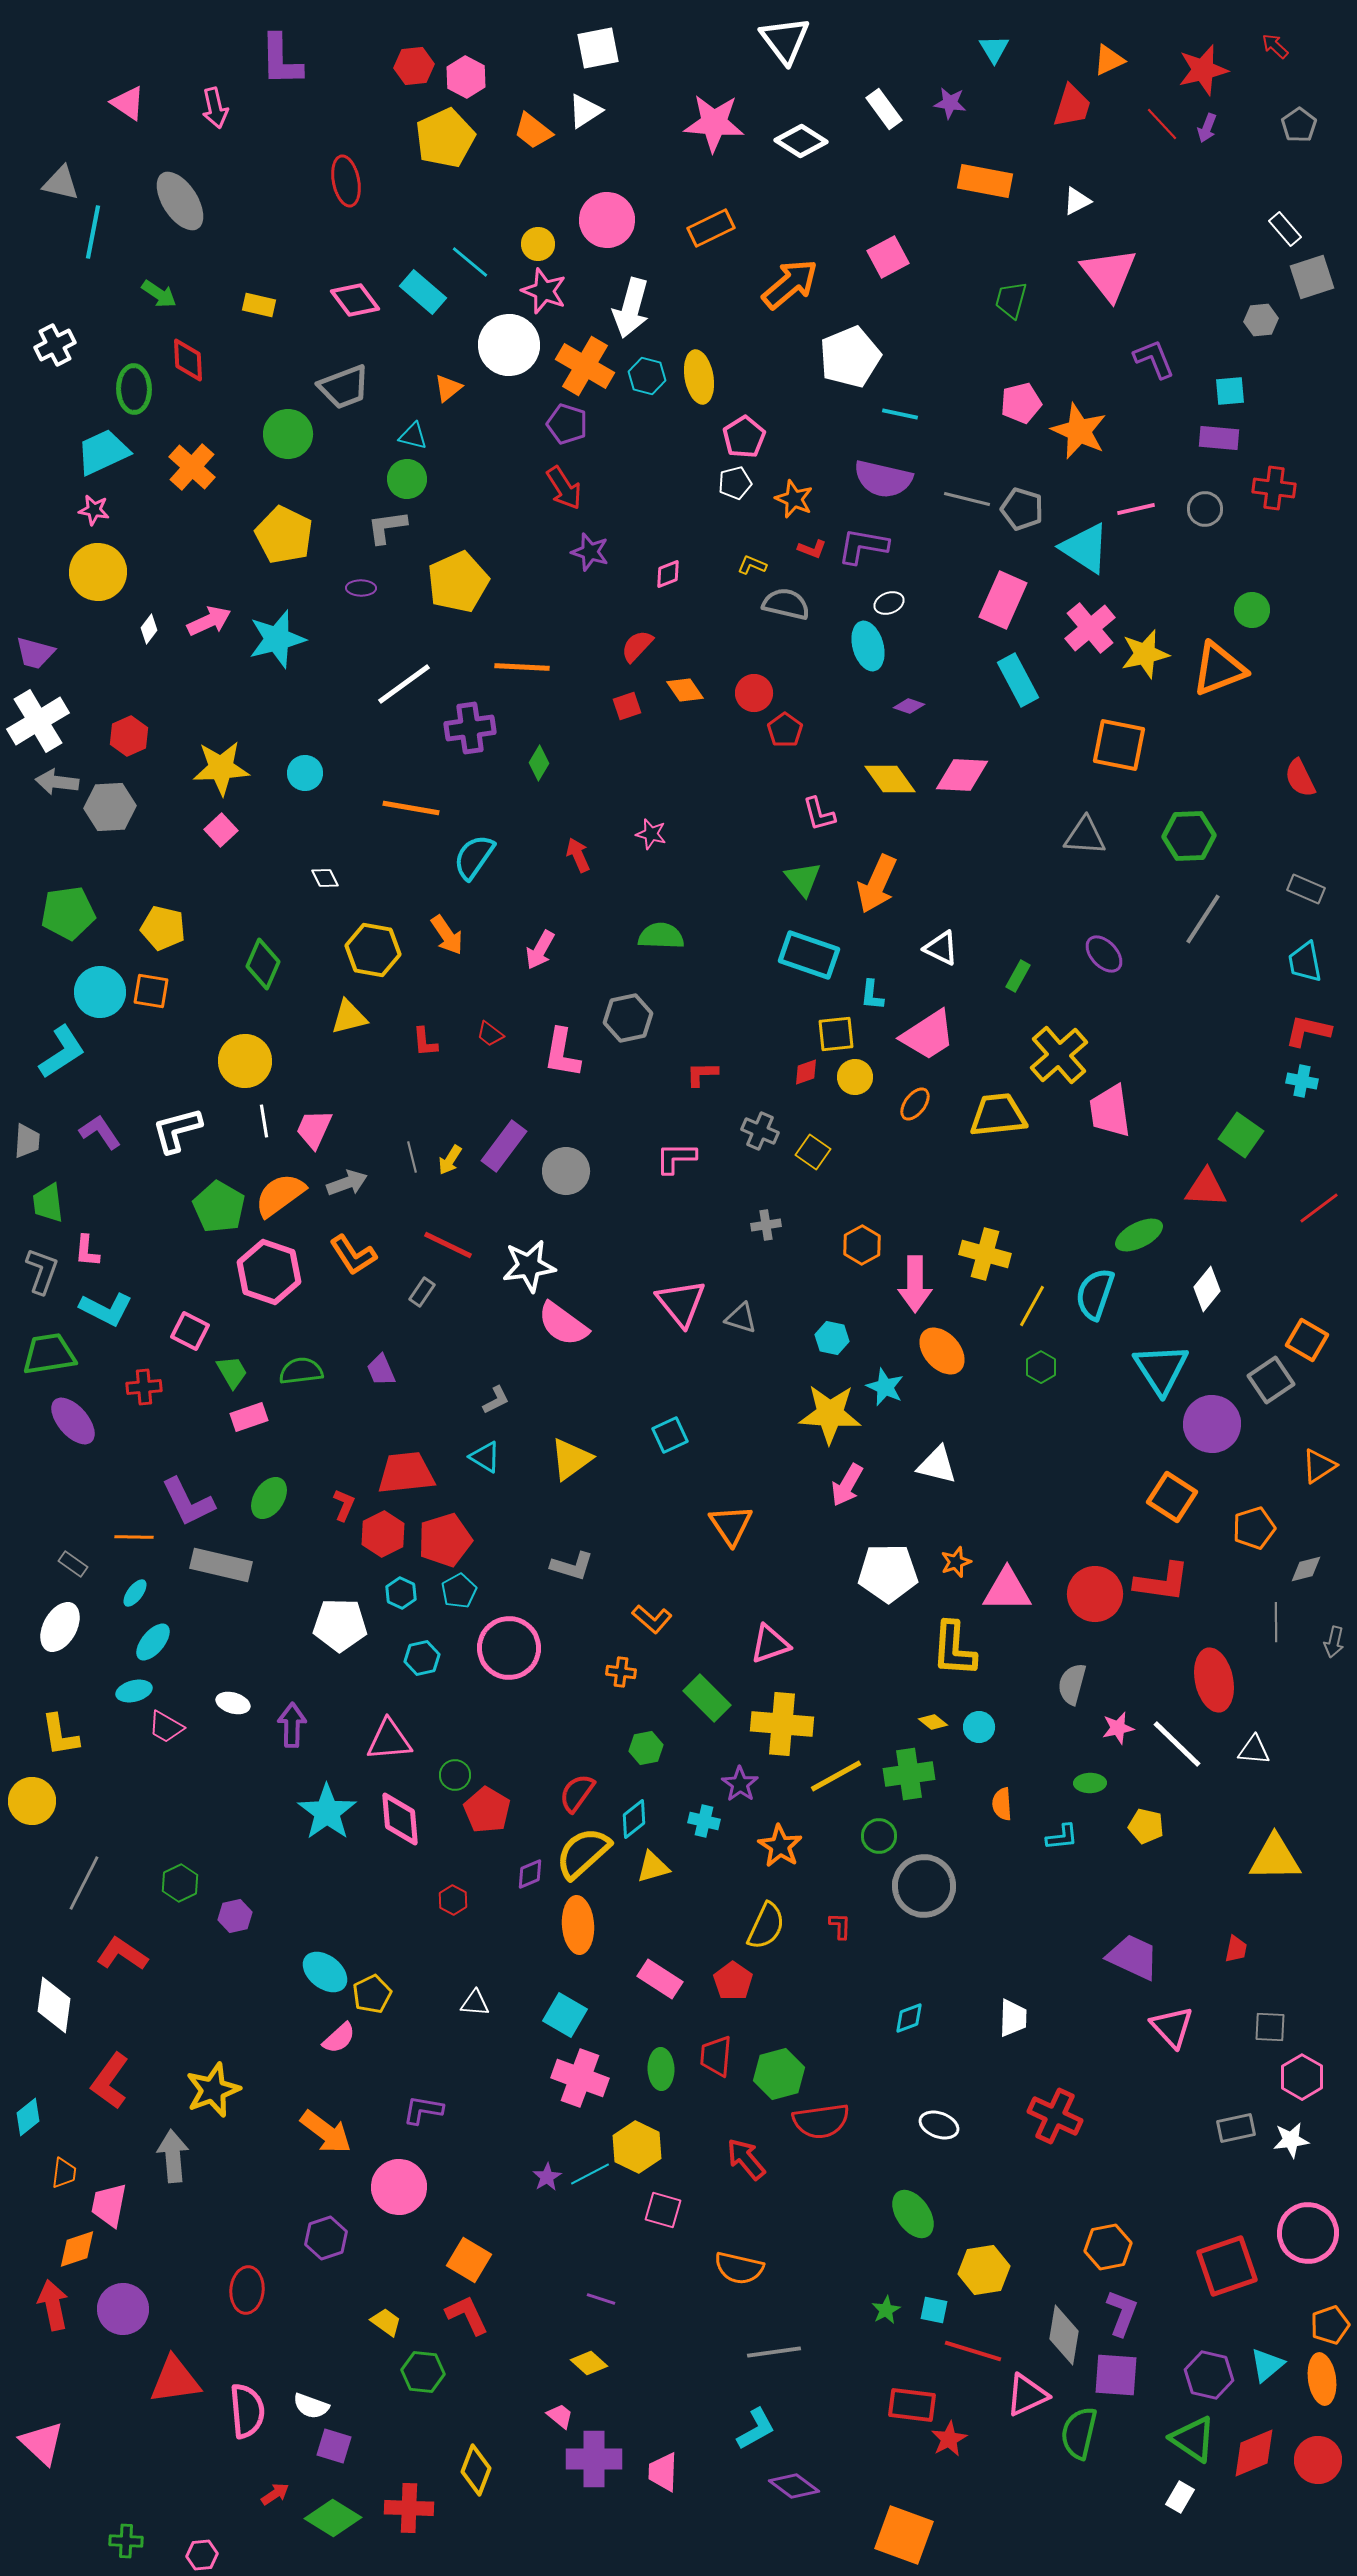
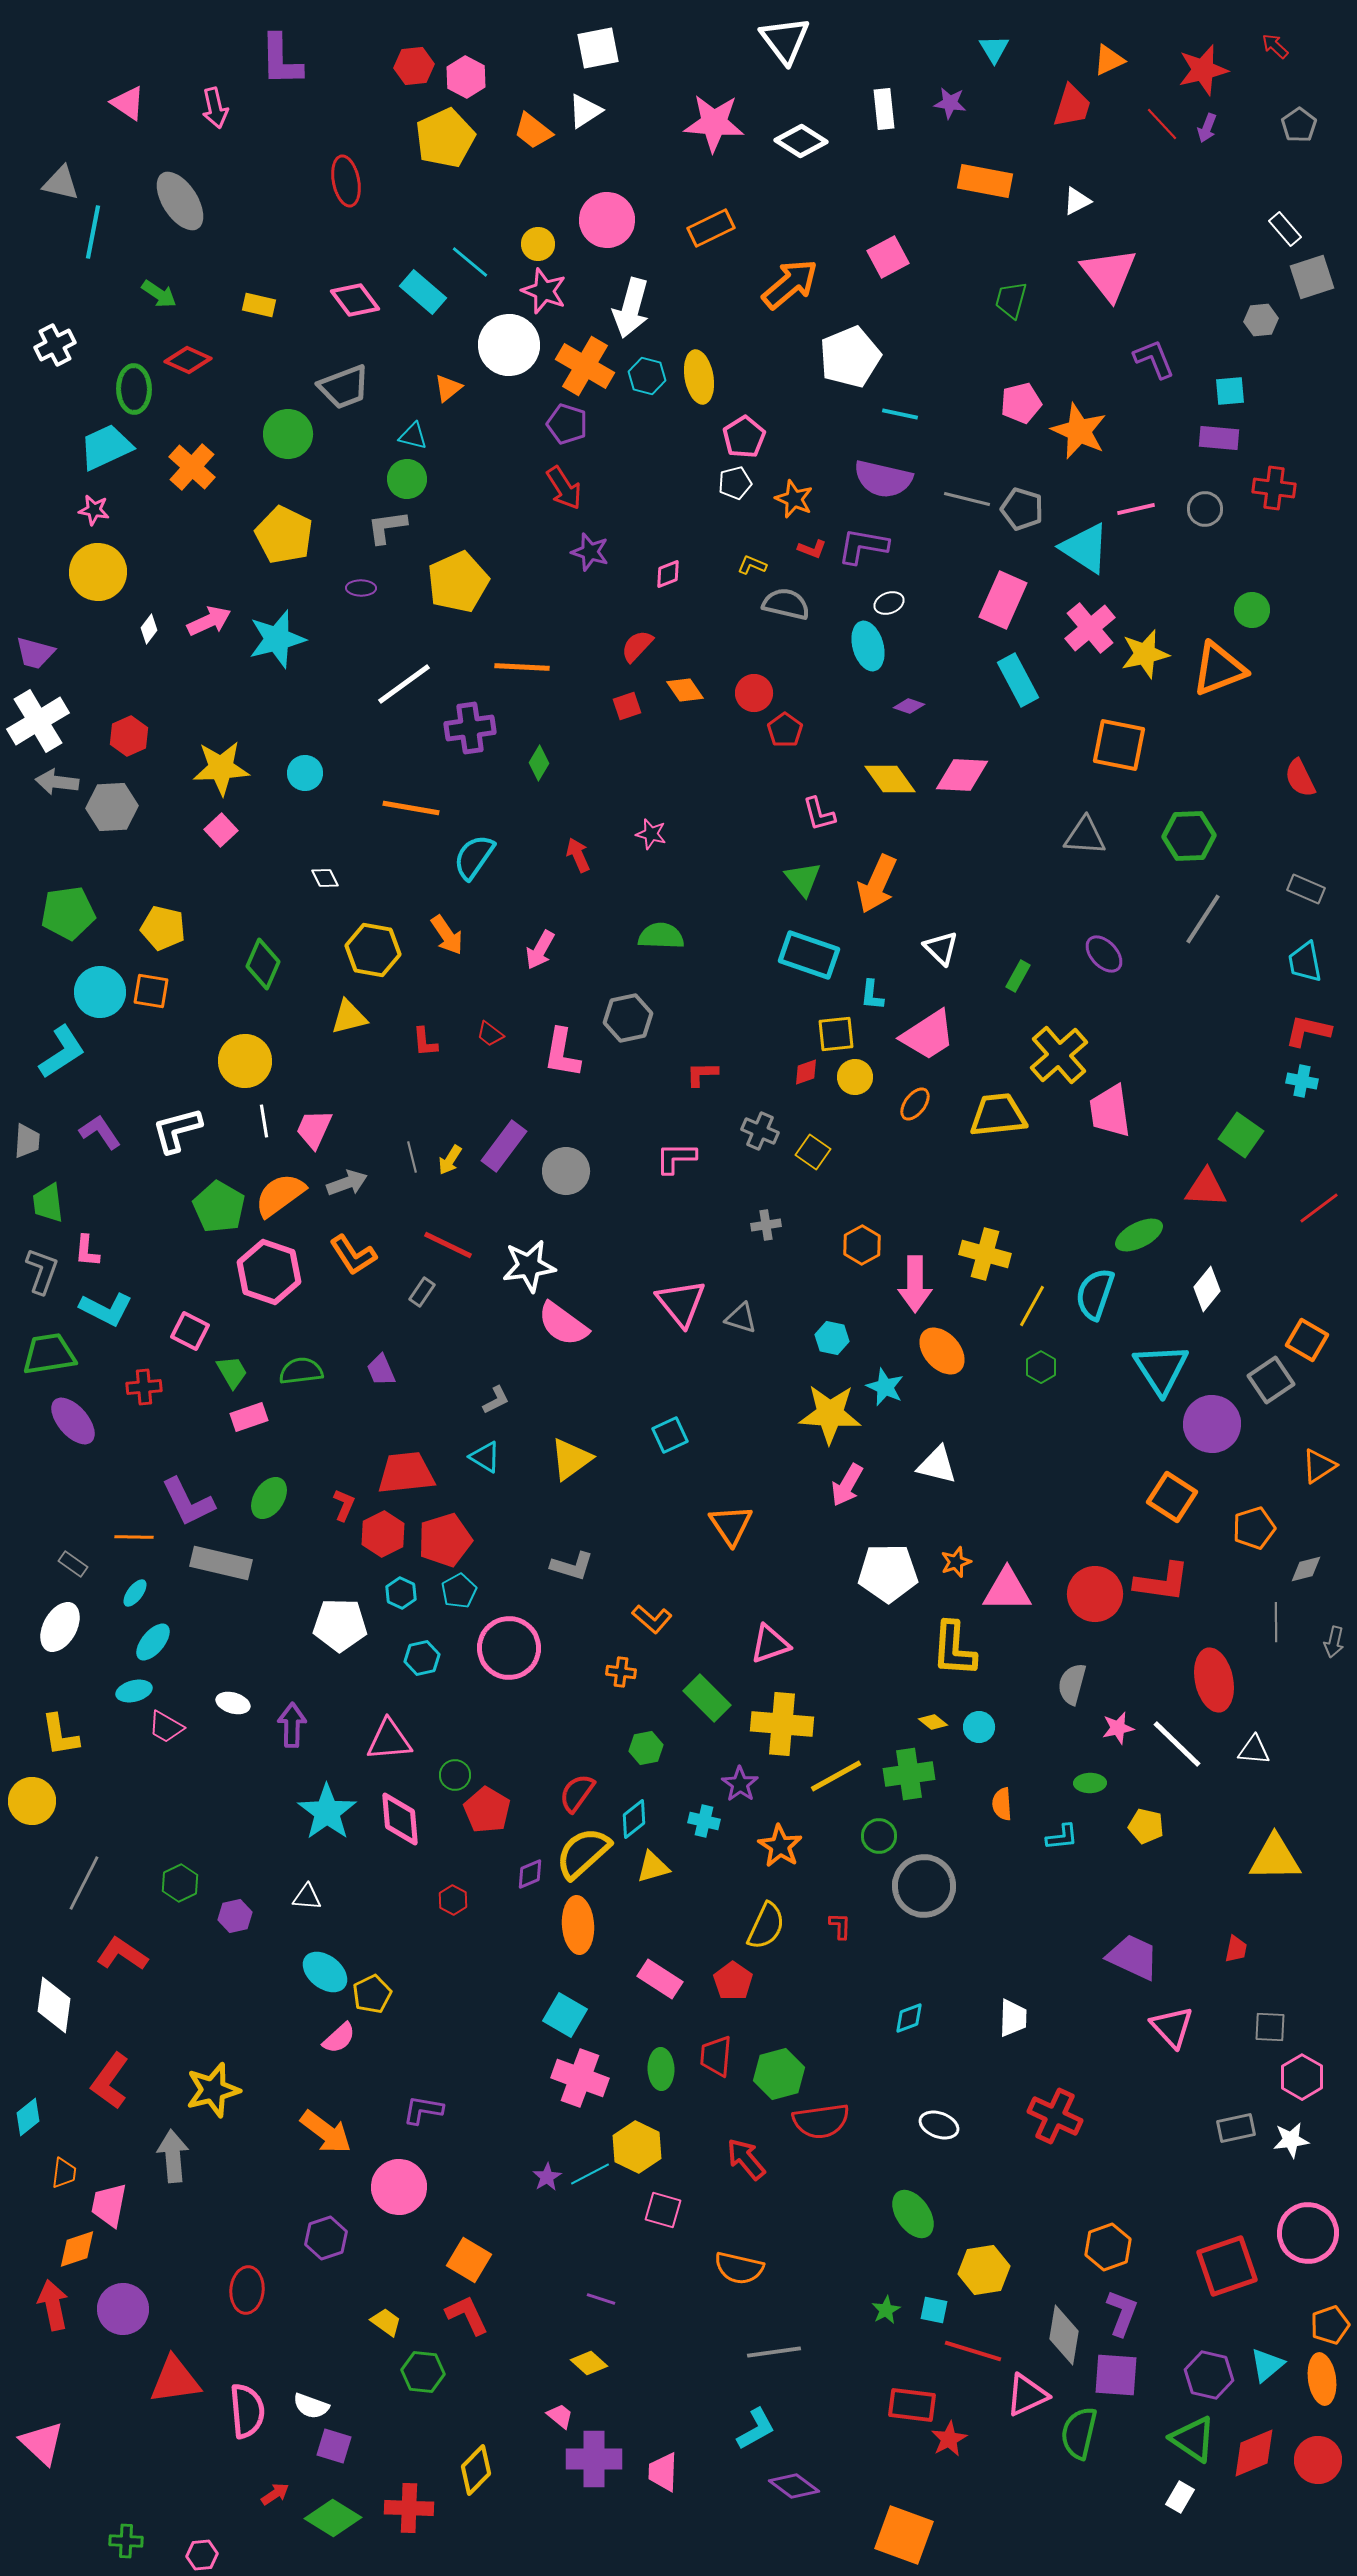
white rectangle at (884, 109): rotated 30 degrees clockwise
red diamond at (188, 360): rotated 63 degrees counterclockwise
cyan trapezoid at (103, 452): moved 3 px right, 5 px up
gray hexagon at (110, 807): moved 2 px right
white triangle at (941, 948): rotated 18 degrees clockwise
gray rectangle at (221, 1565): moved 2 px up
white triangle at (475, 2003): moved 168 px left, 106 px up
yellow star at (213, 2090): rotated 6 degrees clockwise
orange hexagon at (1108, 2247): rotated 9 degrees counterclockwise
yellow diamond at (476, 2470): rotated 24 degrees clockwise
